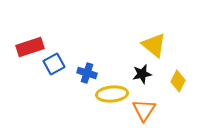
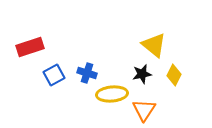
blue square: moved 11 px down
yellow diamond: moved 4 px left, 6 px up
